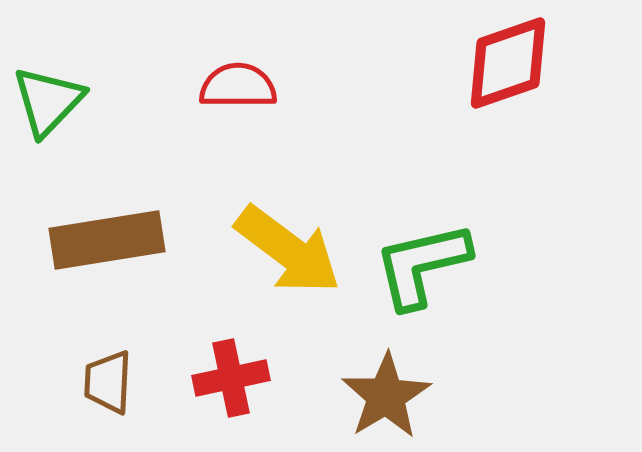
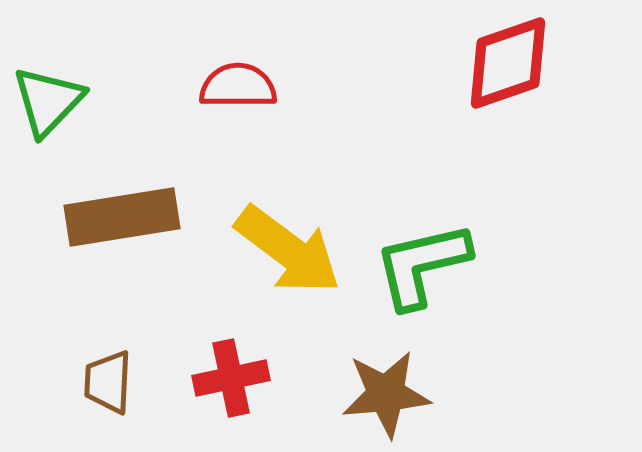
brown rectangle: moved 15 px right, 23 px up
brown star: moved 2 px up; rotated 26 degrees clockwise
